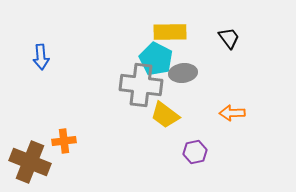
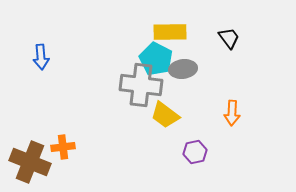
gray ellipse: moved 4 px up
orange arrow: rotated 85 degrees counterclockwise
orange cross: moved 1 px left, 6 px down
